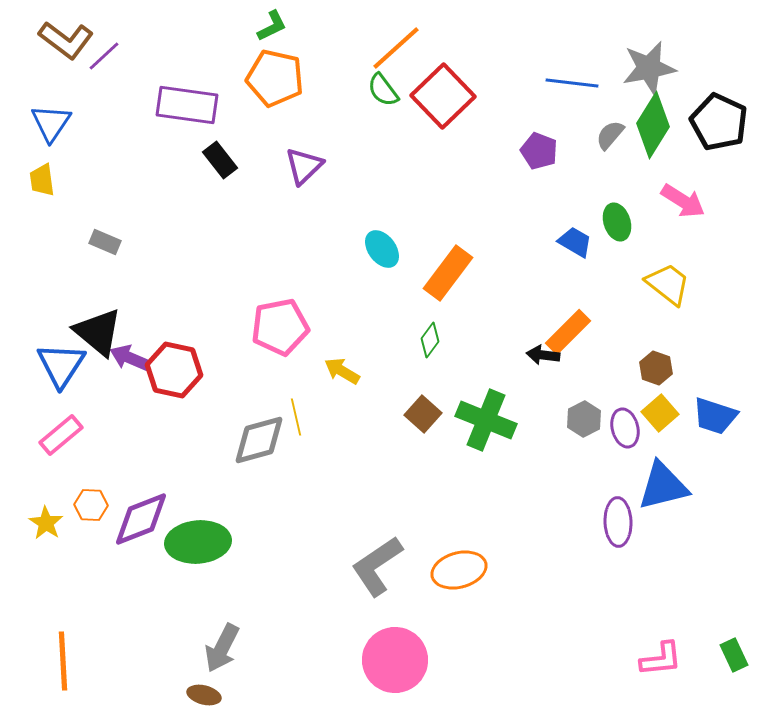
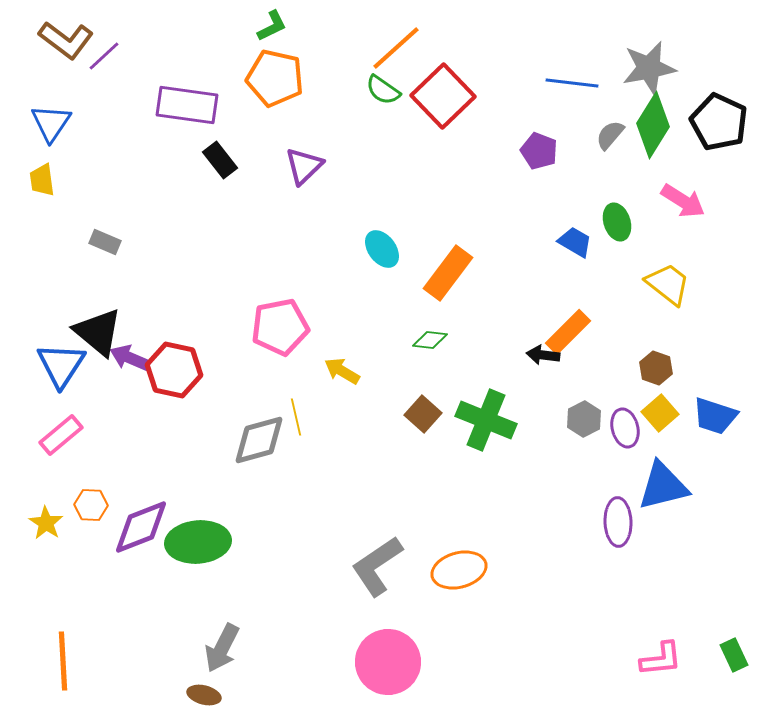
green semicircle at (383, 90): rotated 18 degrees counterclockwise
green diamond at (430, 340): rotated 60 degrees clockwise
purple diamond at (141, 519): moved 8 px down
pink circle at (395, 660): moved 7 px left, 2 px down
